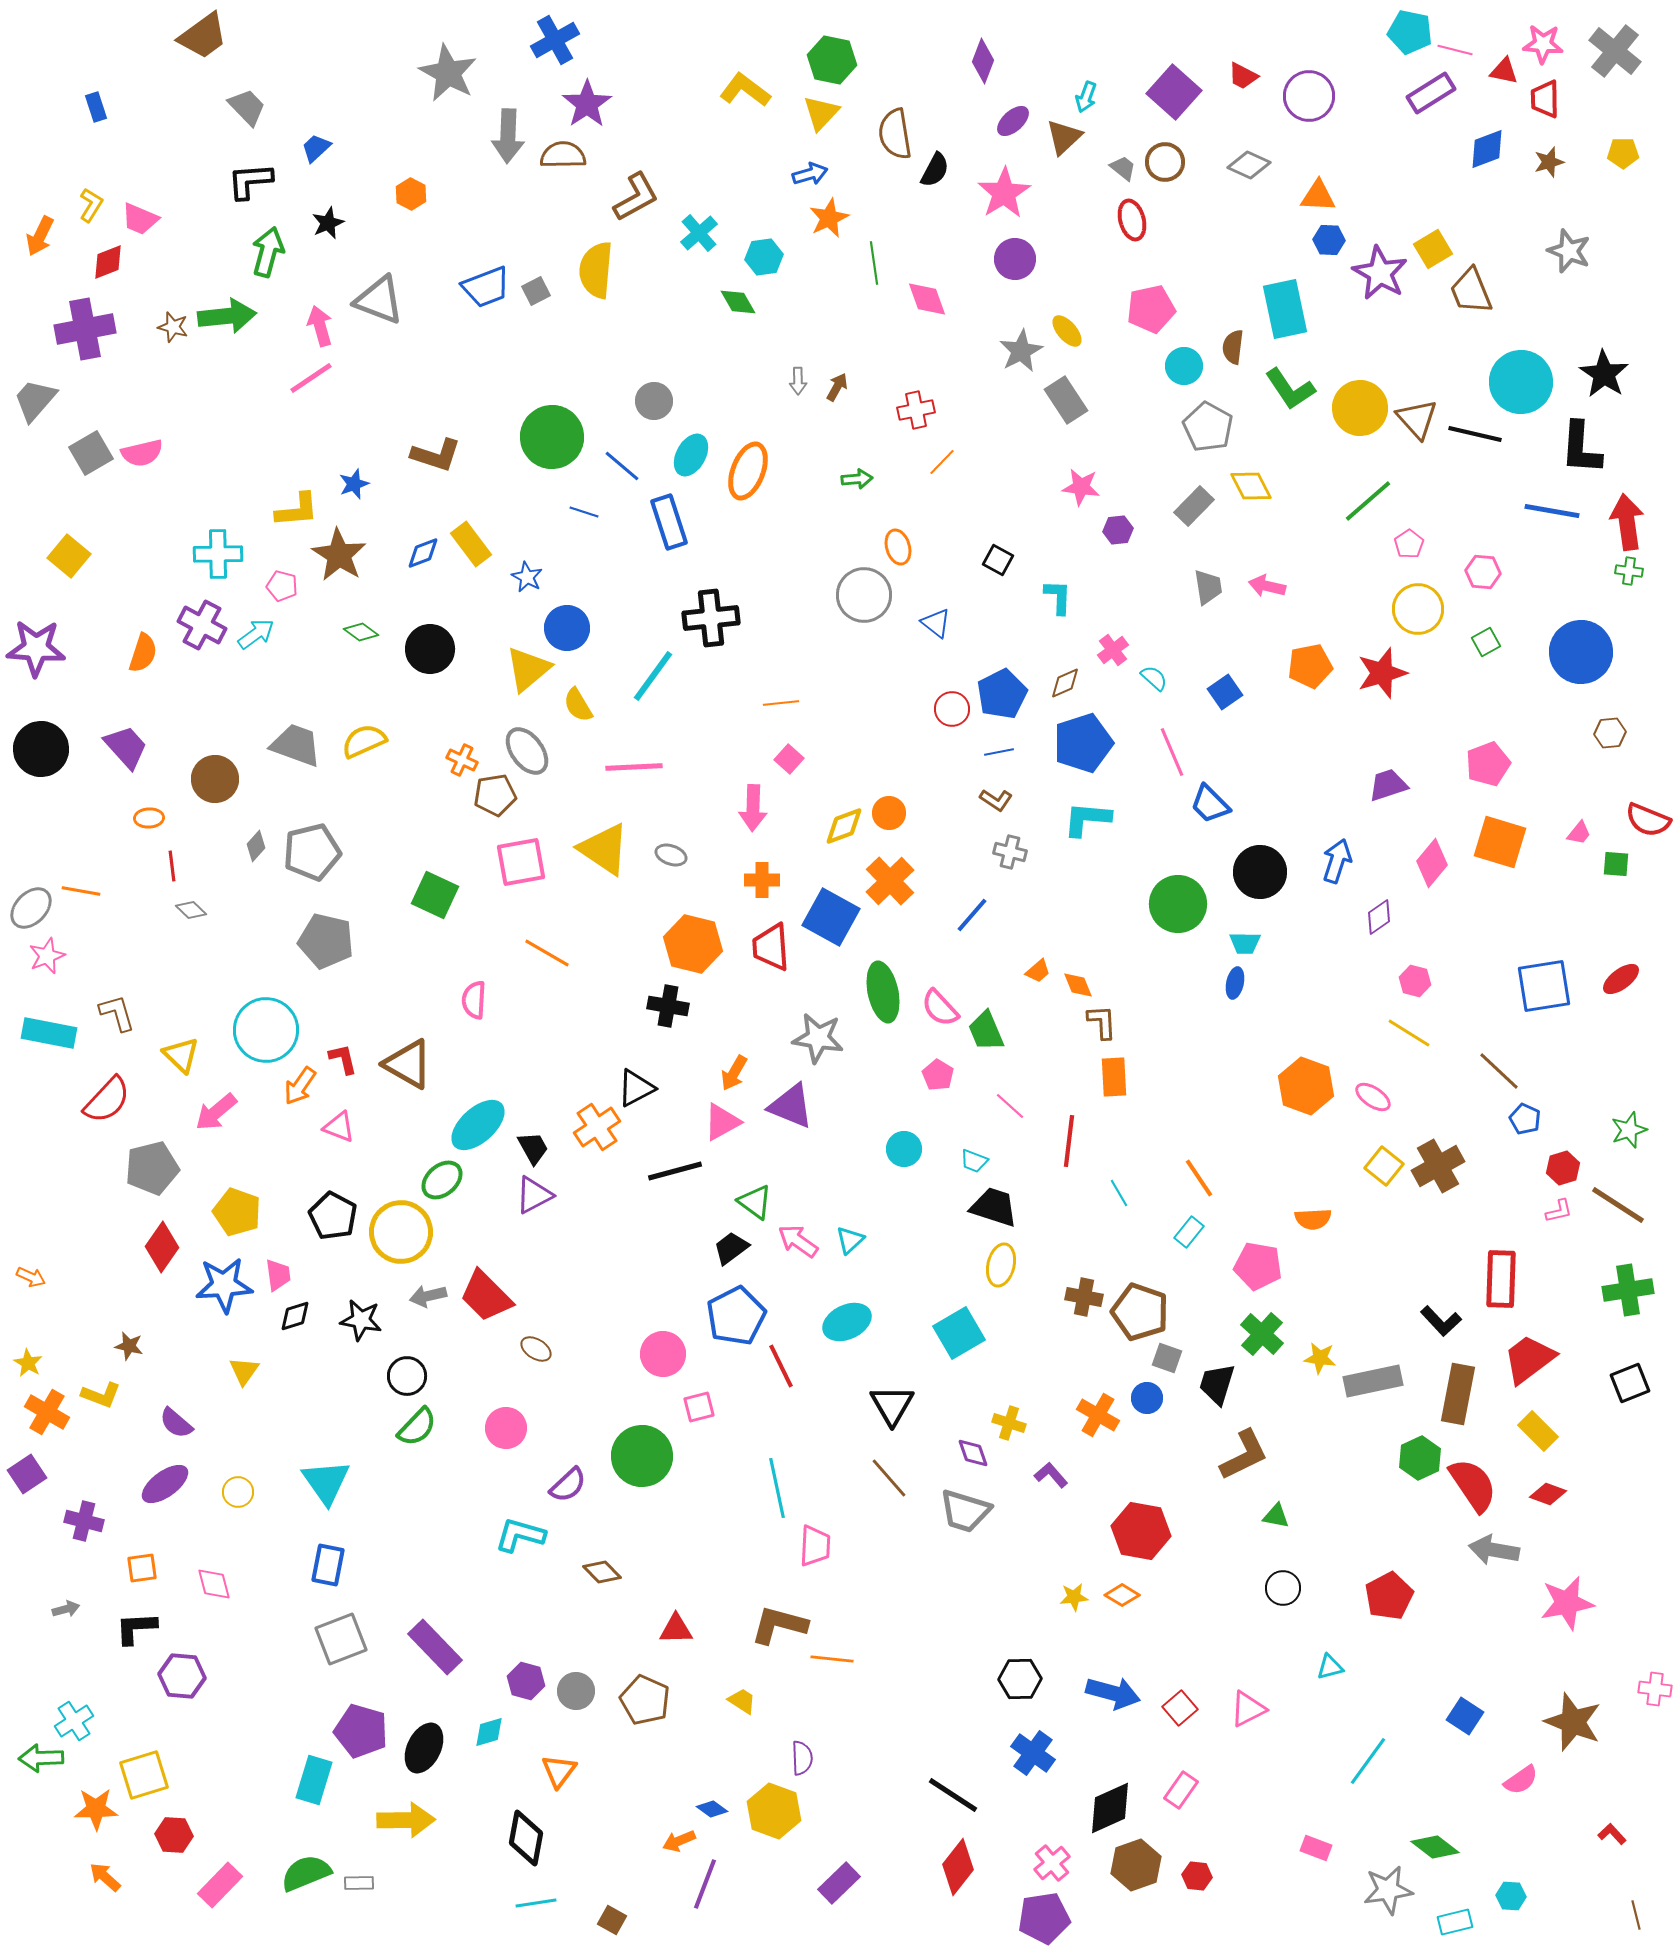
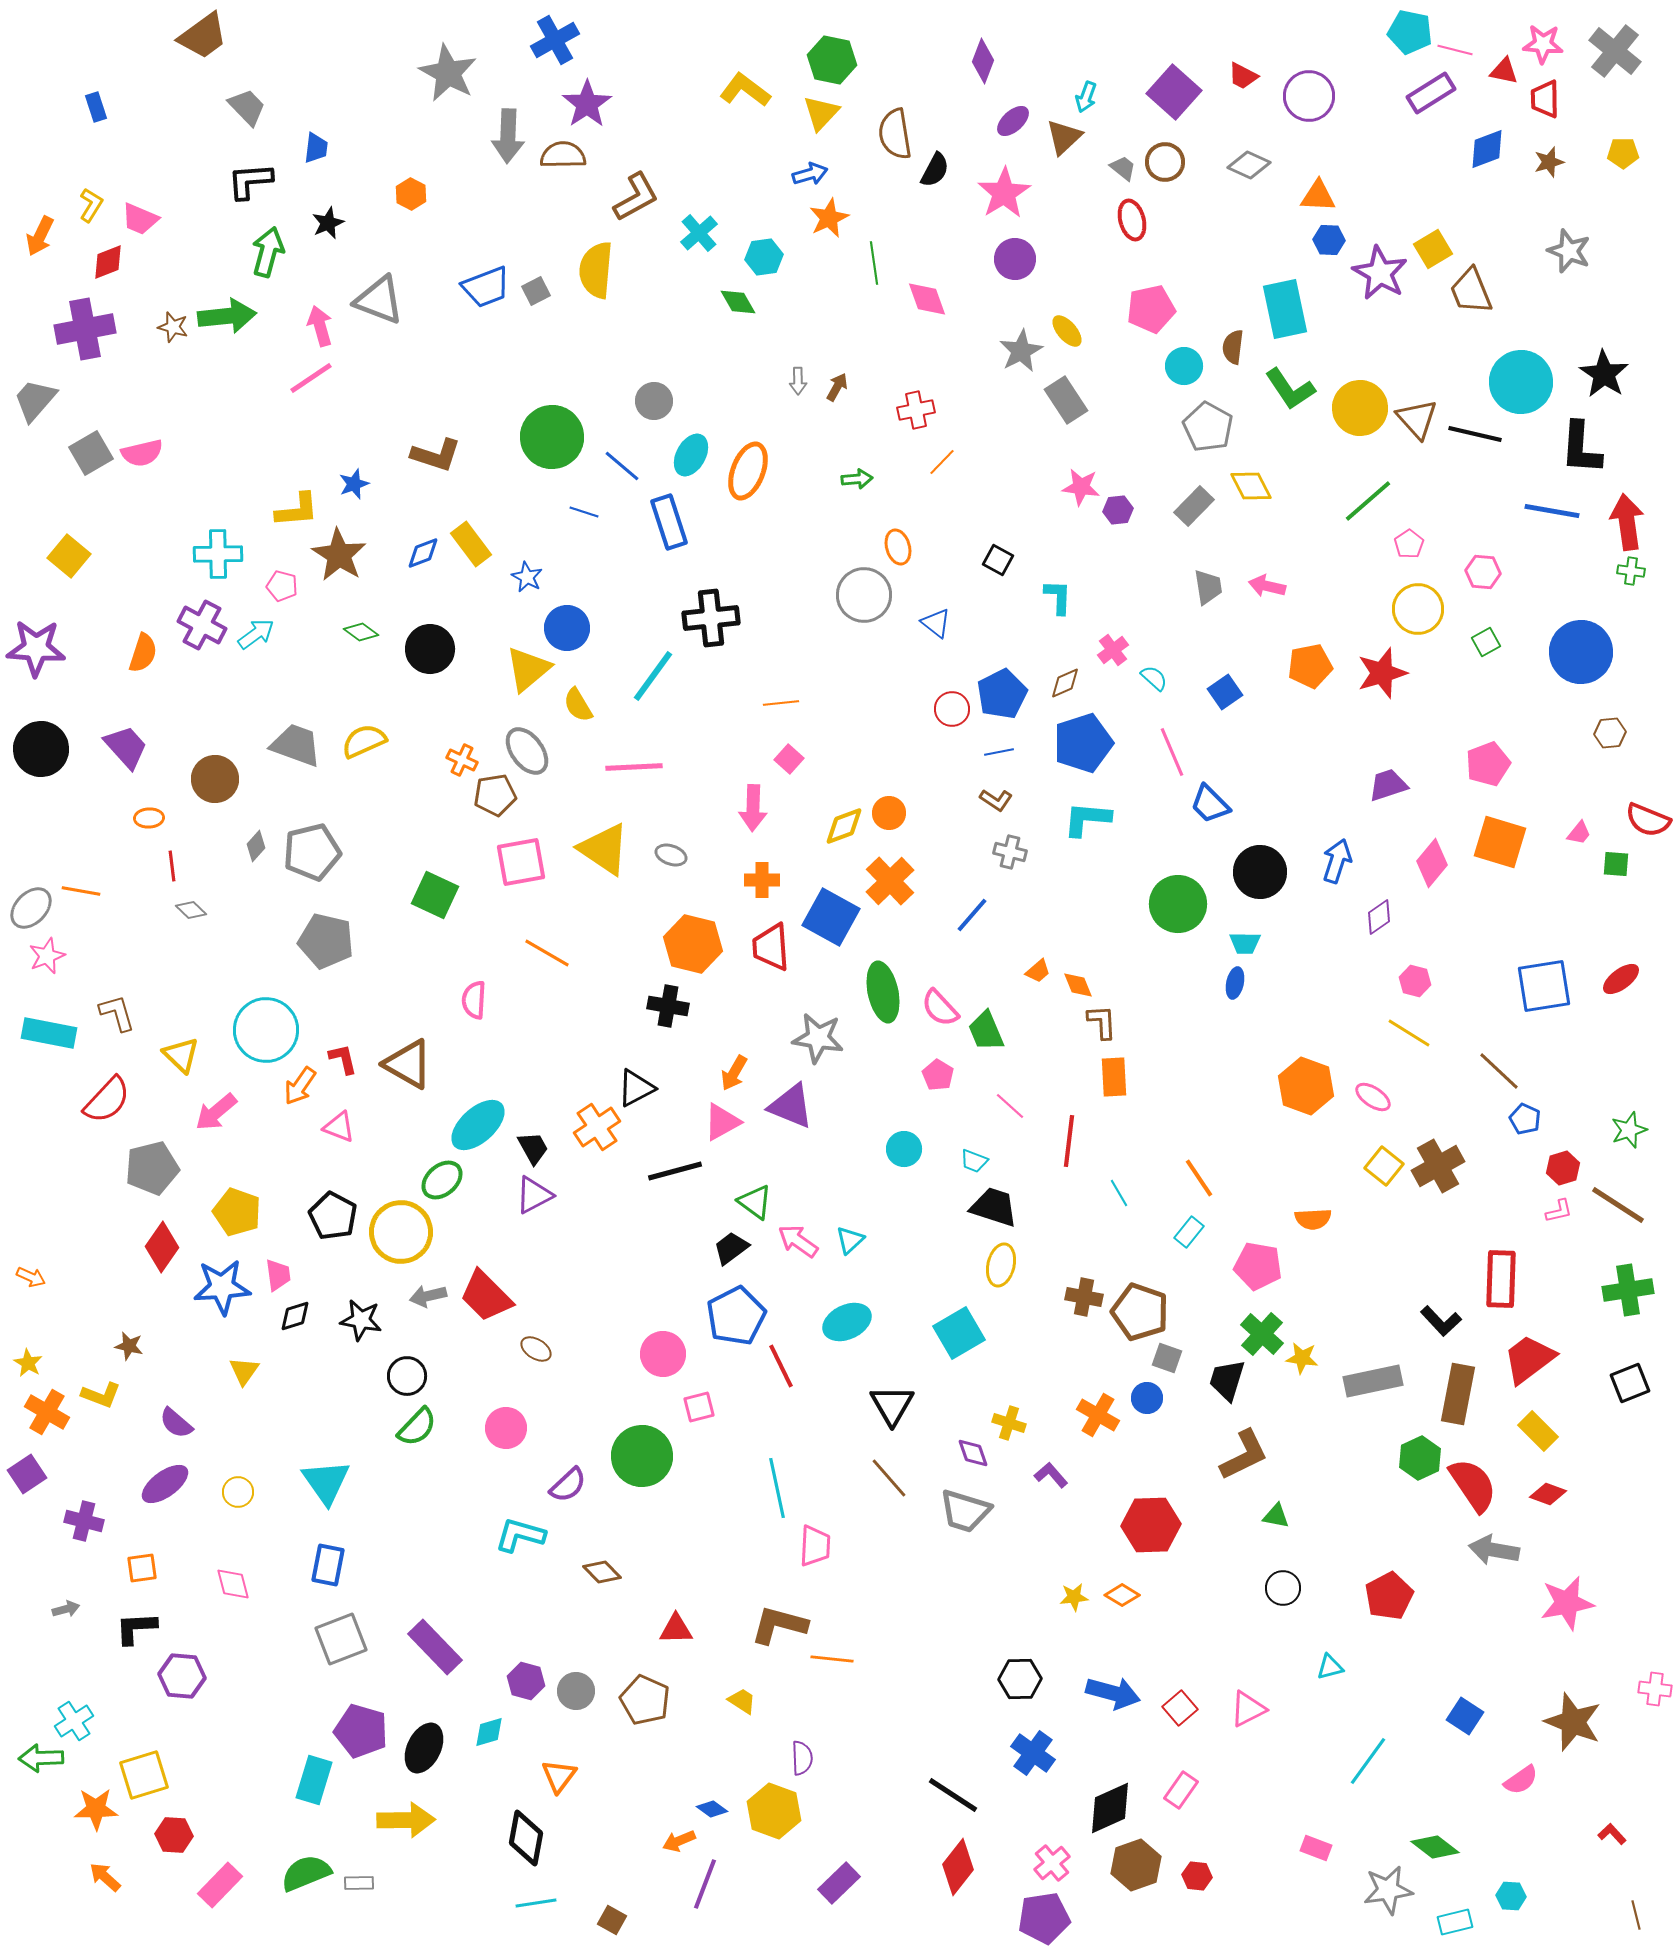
blue trapezoid at (316, 148): rotated 140 degrees clockwise
purple hexagon at (1118, 530): moved 20 px up
green cross at (1629, 571): moved 2 px right
blue star at (224, 1285): moved 2 px left, 2 px down
yellow star at (1320, 1358): moved 18 px left
black trapezoid at (1217, 1384): moved 10 px right, 4 px up
red hexagon at (1141, 1531): moved 10 px right, 6 px up; rotated 12 degrees counterclockwise
pink diamond at (214, 1584): moved 19 px right
orange triangle at (559, 1771): moved 5 px down
